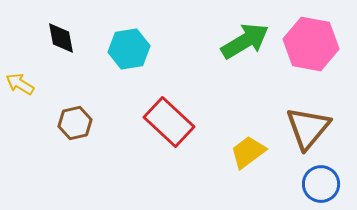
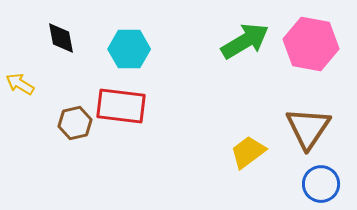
cyan hexagon: rotated 9 degrees clockwise
red rectangle: moved 48 px left, 16 px up; rotated 36 degrees counterclockwise
brown triangle: rotated 6 degrees counterclockwise
